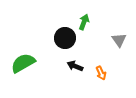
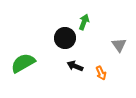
gray triangle: moved 5 px down
